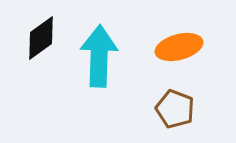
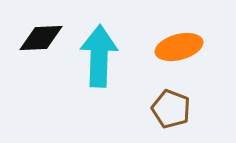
black diamond: rotated 33 degrees clockwise
brown pentagon: moved 4 px left
